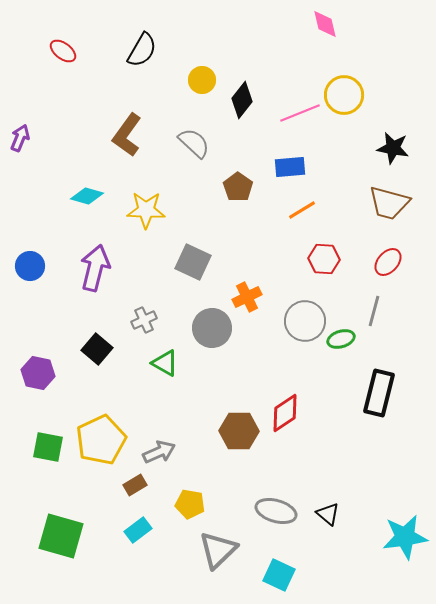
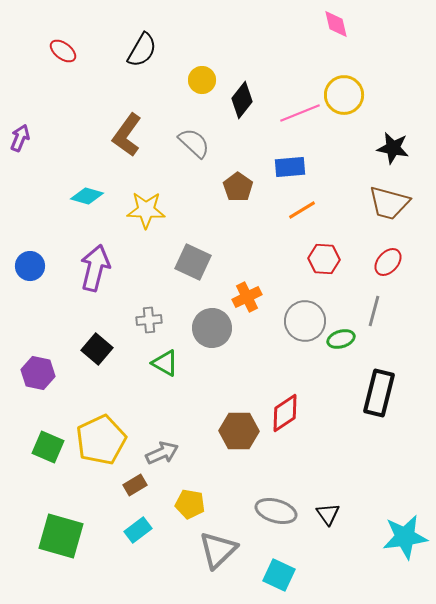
pink diamond at (325, 24): moved 11 px right
gray cross at (144, 320): moved 5 px right; rotated 20 degrees clockwise
green square at (48, 447): rotated 12 degrees clockwise
gray arrow at (159, 452): moved 3 px right, 1 px down
black triangle at (328, 514): rotated 15 degrees clockwise
